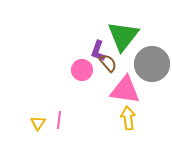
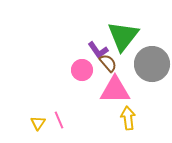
purple L-shape: moved 1 px up; rotated 55 degrees counterclockwise
pink triangle: moved 10 px left; rotated 8 degrees counterclockwise
pink line: rotated 30 degrees counterclockwise
